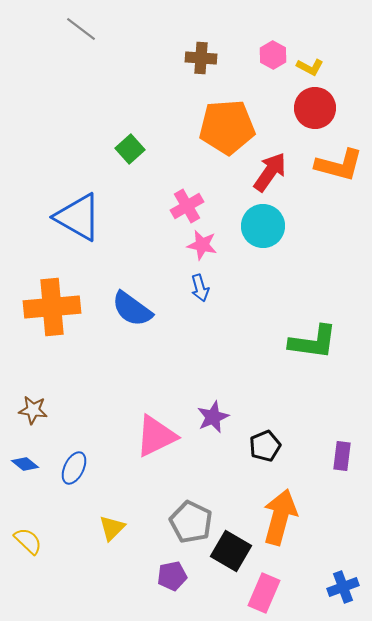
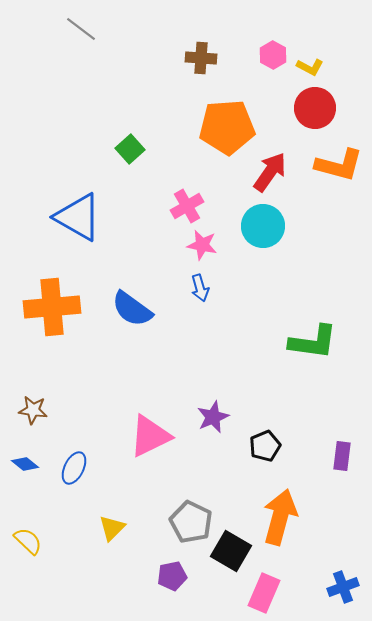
pink triangle: moved 6 px left
